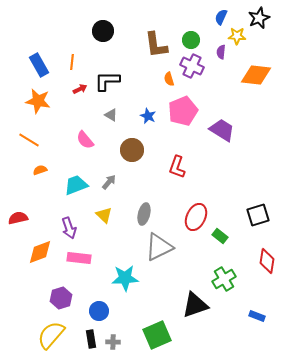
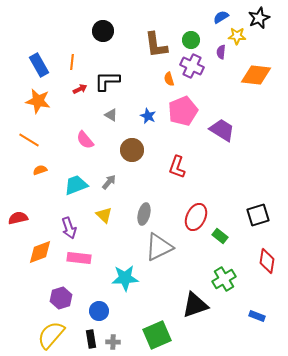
blue semicircle at (221, 17): rotated 35 degrees clockwise
